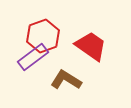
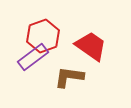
brown L-shape: moved 3 px right, 3 px up; rotated 24 degrees counterclockwise
